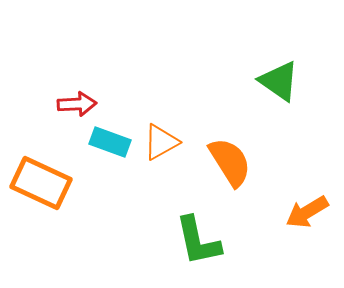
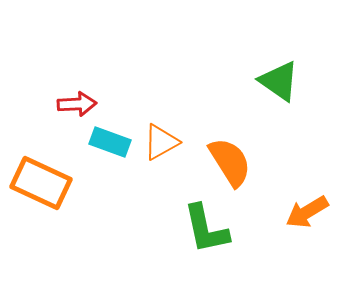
green L-shape: moved 8 px right, 12 px up
